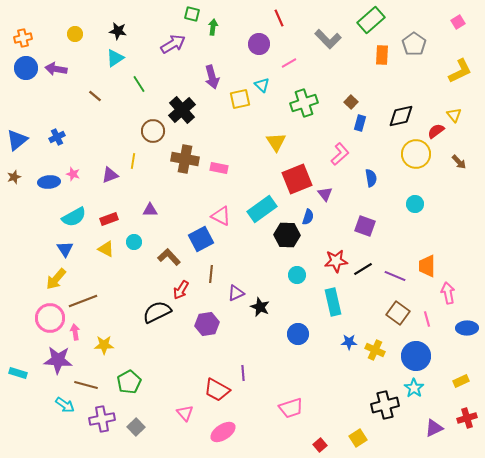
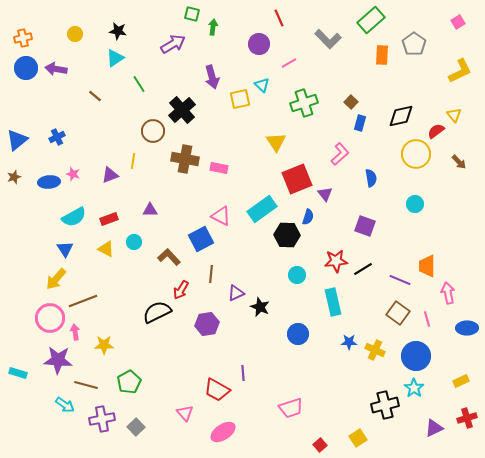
purple line at (395, 276): moved 5 px right, 4 px down
